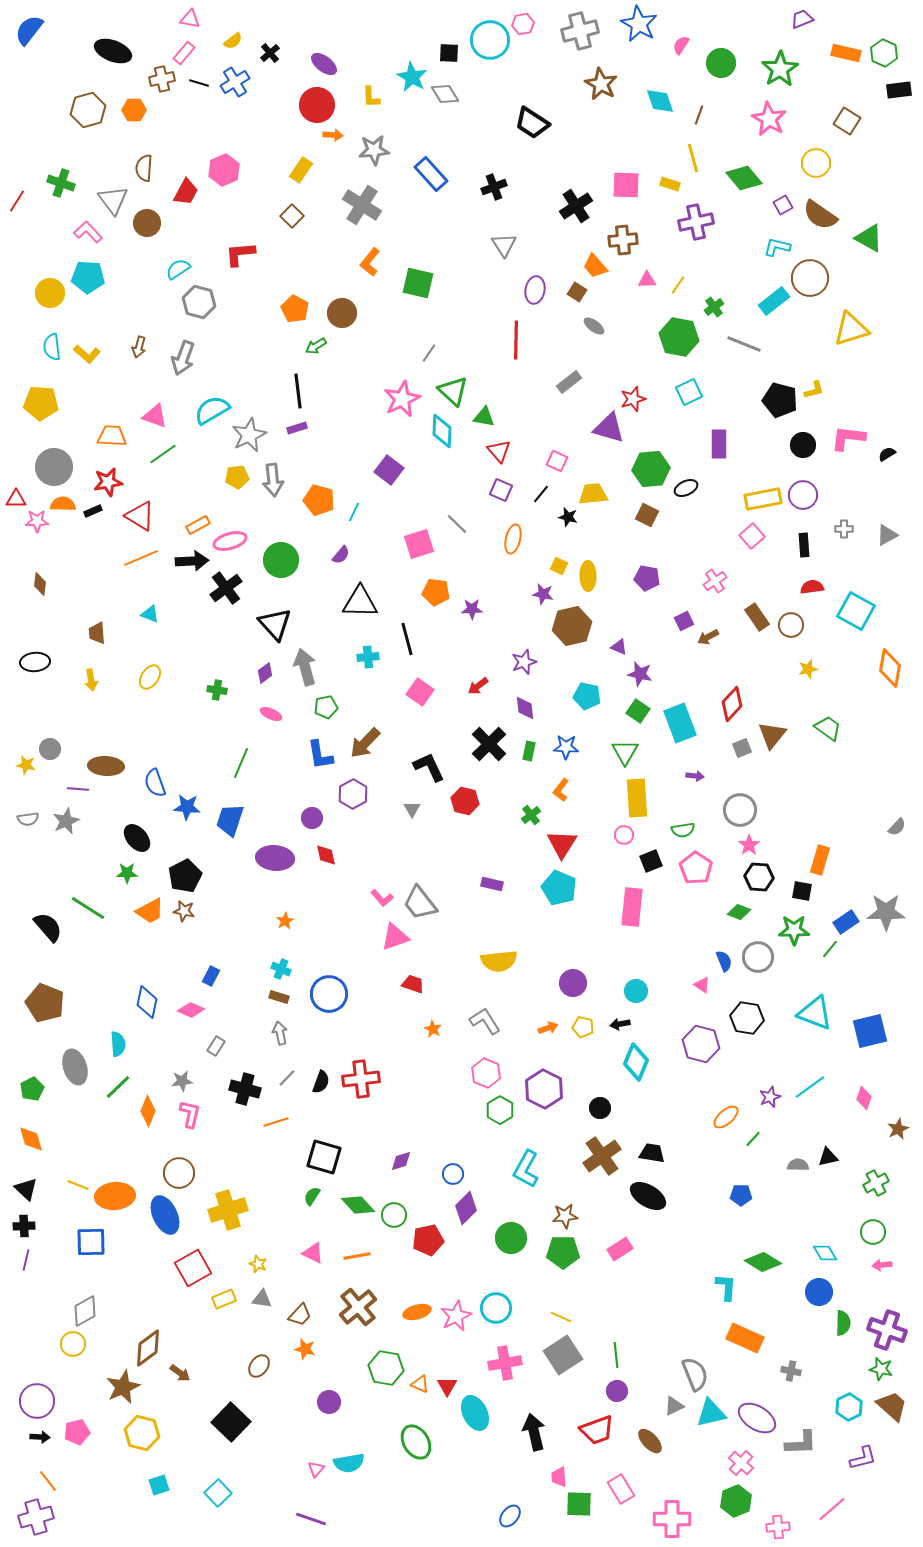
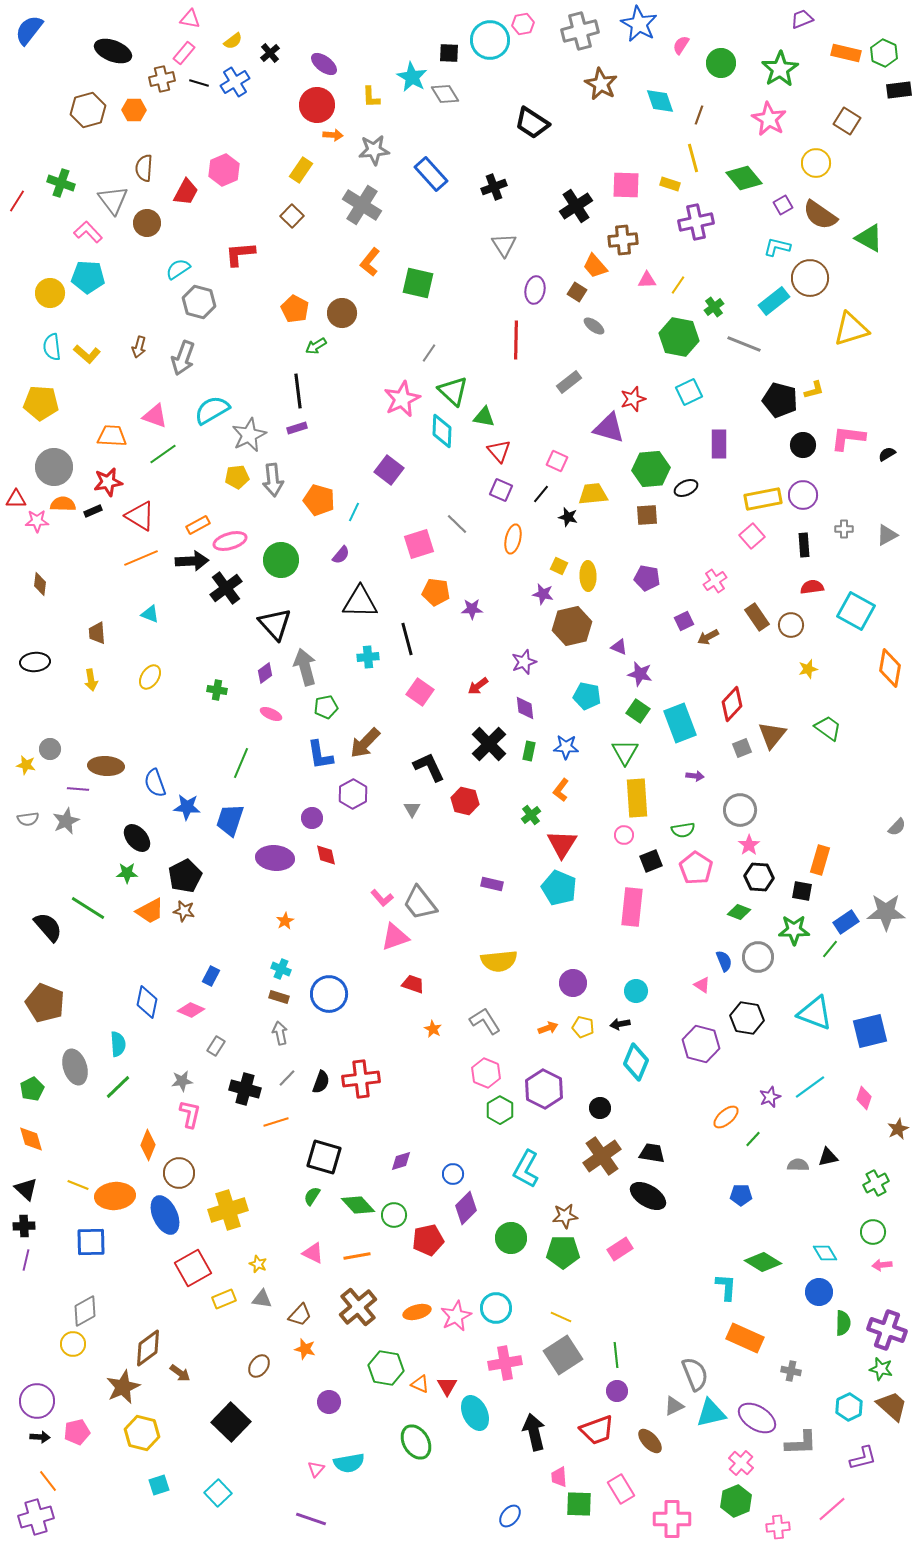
brown square at (647, 515): rotated 30 degrees counterclockwise
orange diamond at (148, 1111): moved 34 px down
